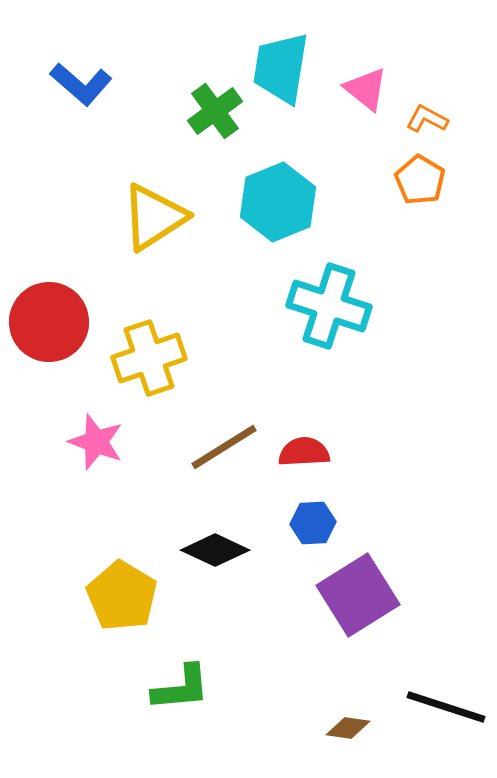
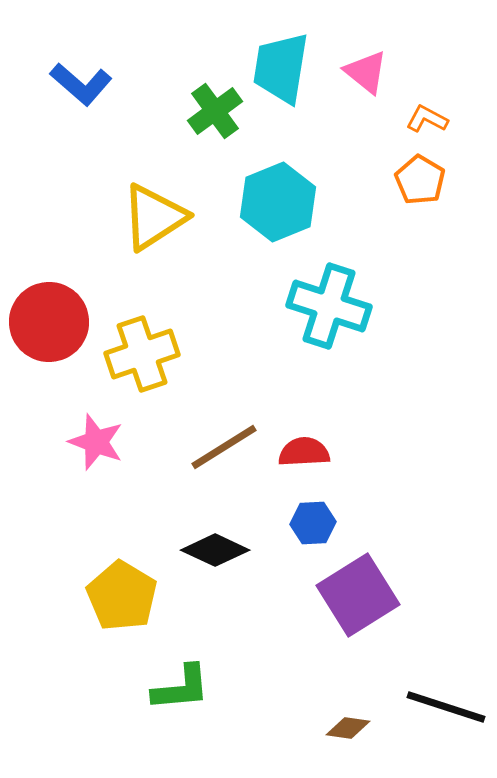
pink triangle: moved 17 px up
yellow cross: moved 7 px left, 4 px up
